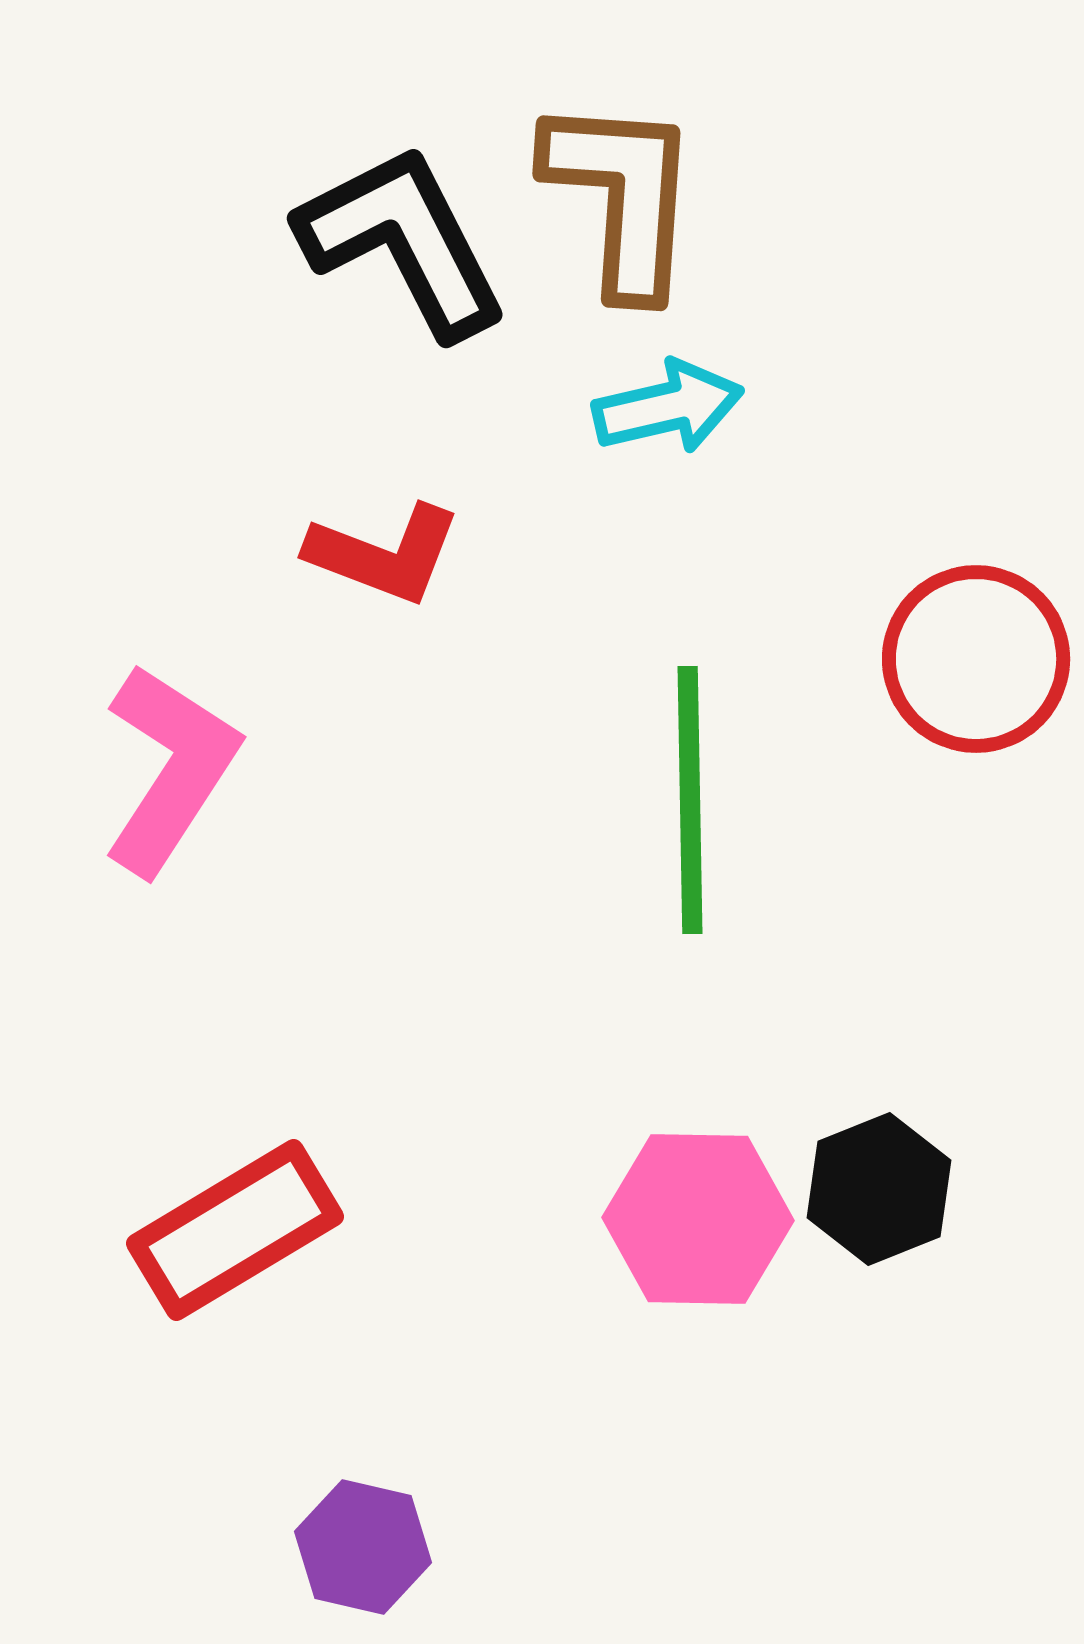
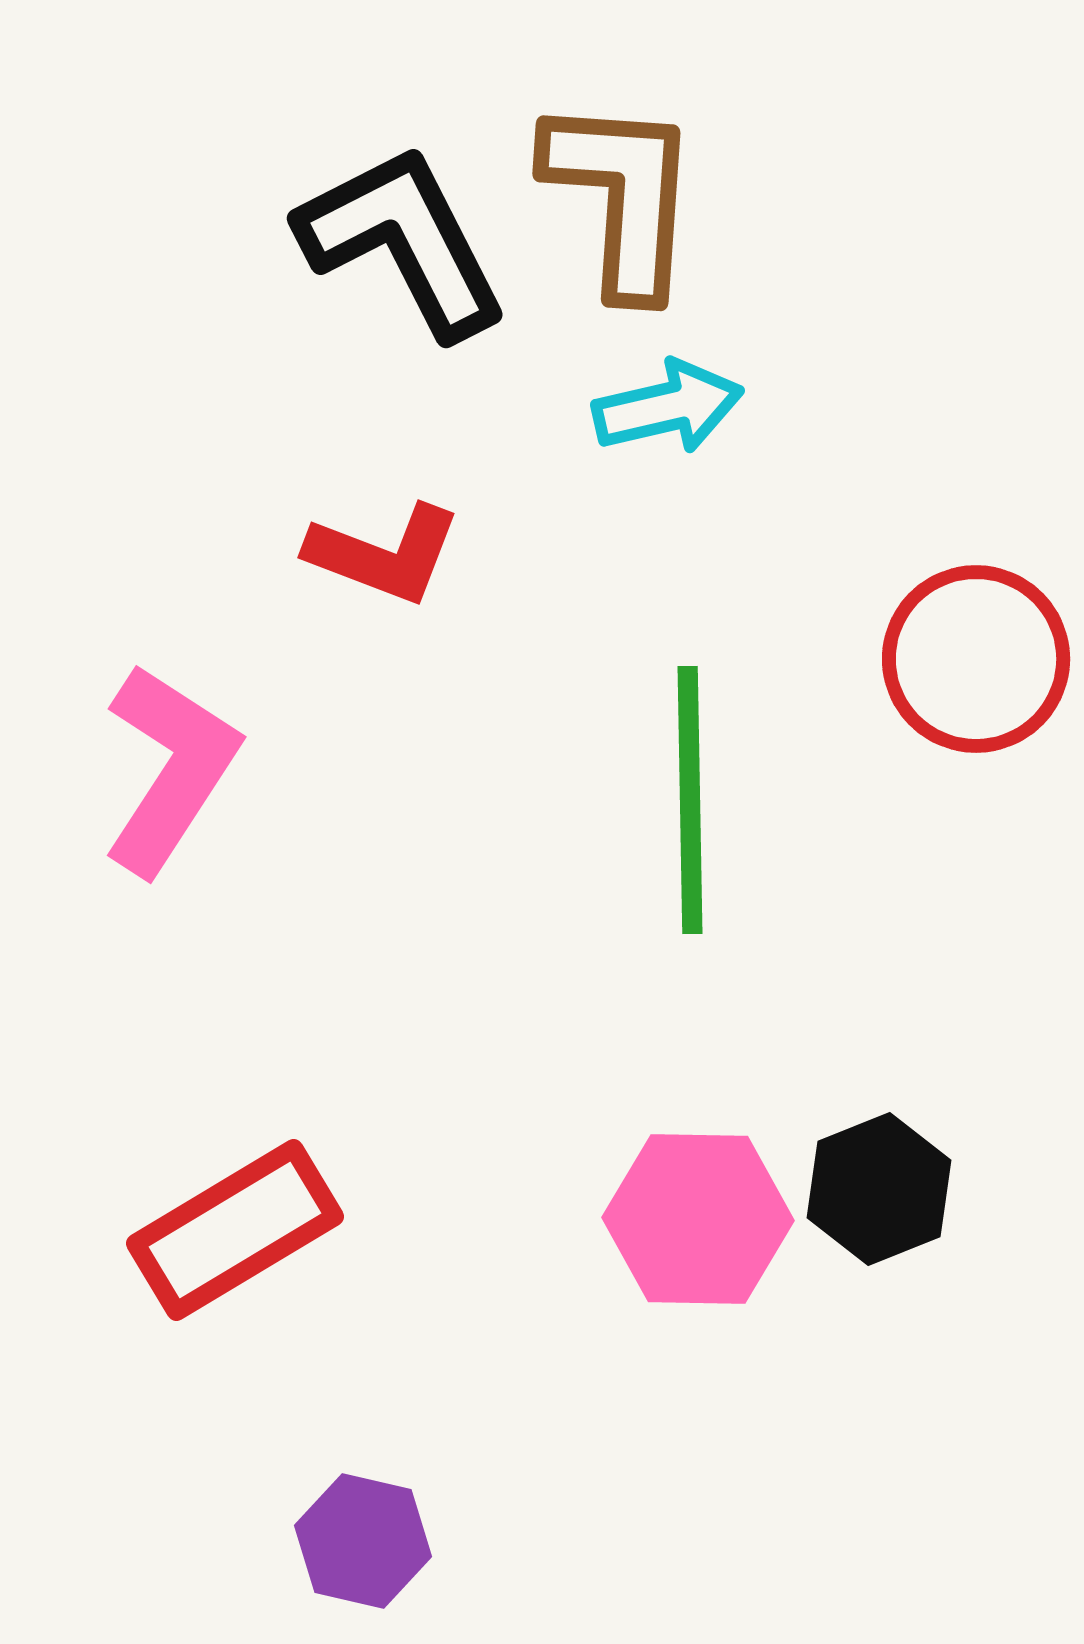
purple hexagon: moved 6 px up
